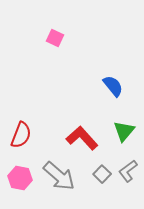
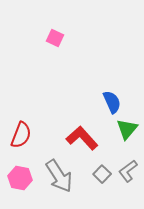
blue semicircle: moved 1 px left, 16 px down; rotated 15 degrees clockwise
green triangle: moved 3 px right, 2 px up
gray arrow: rotated 16 degrees clockwise
